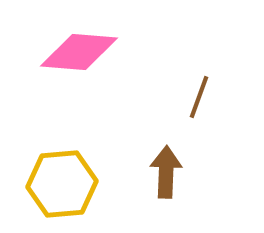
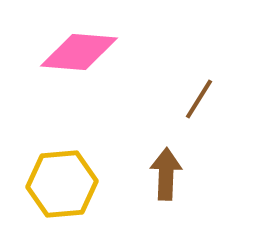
brown line: moved 2 px down; rotated 12 degrees clockwise
brown arrow: moved 2 px down
